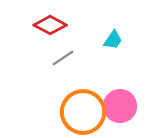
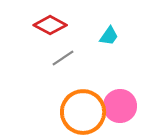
cyan trapezoid: moved 4 px left, 4 px up
